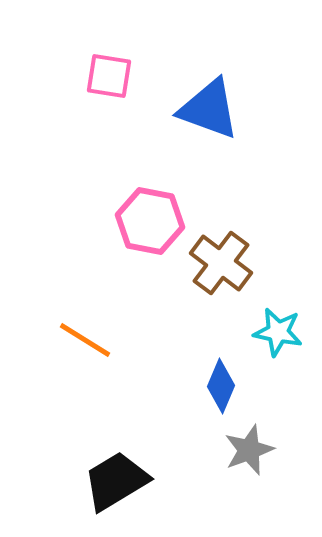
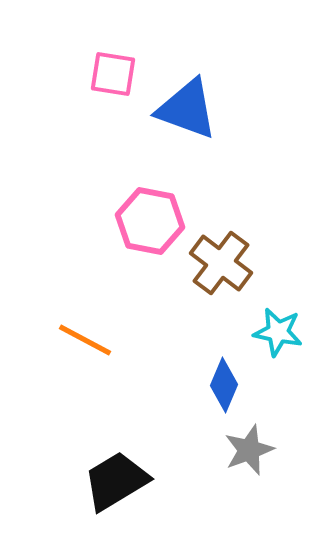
pink square: moved 4 px right, 2 px up
blue triangle: moved 22 px left
orange line: rotated 4 degrees counterclockwise
blue diamond: moved 3 px right, 1 px up
